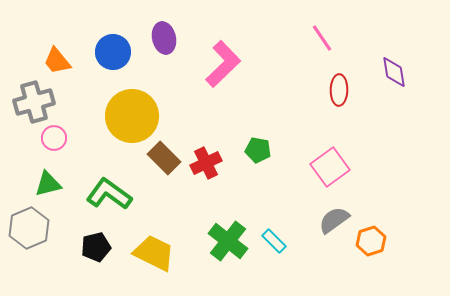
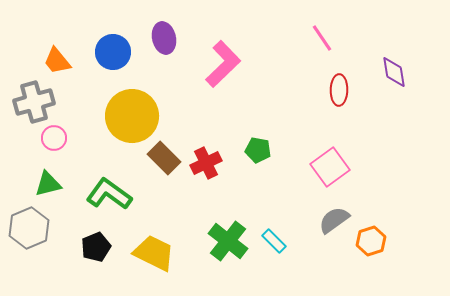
black pentagon: rotated 8 degrees counterclockwise
